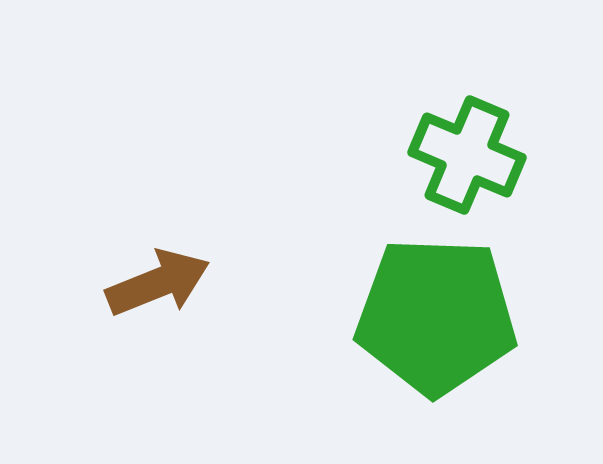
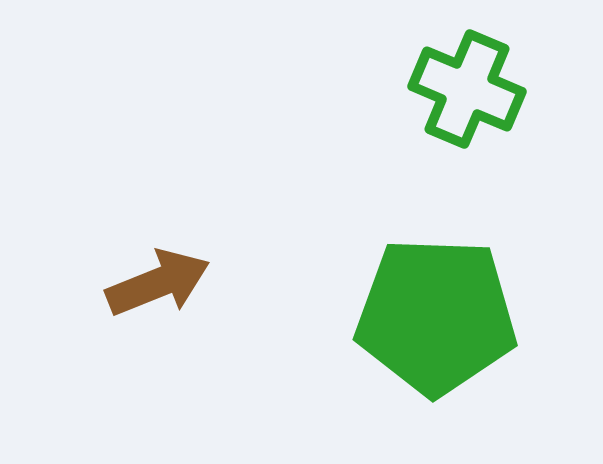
green cross: moved 66 px up
